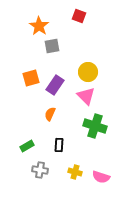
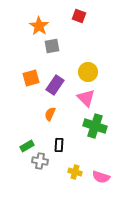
pink triangle: moved 2 px down
gray cross: moved 9 px up
